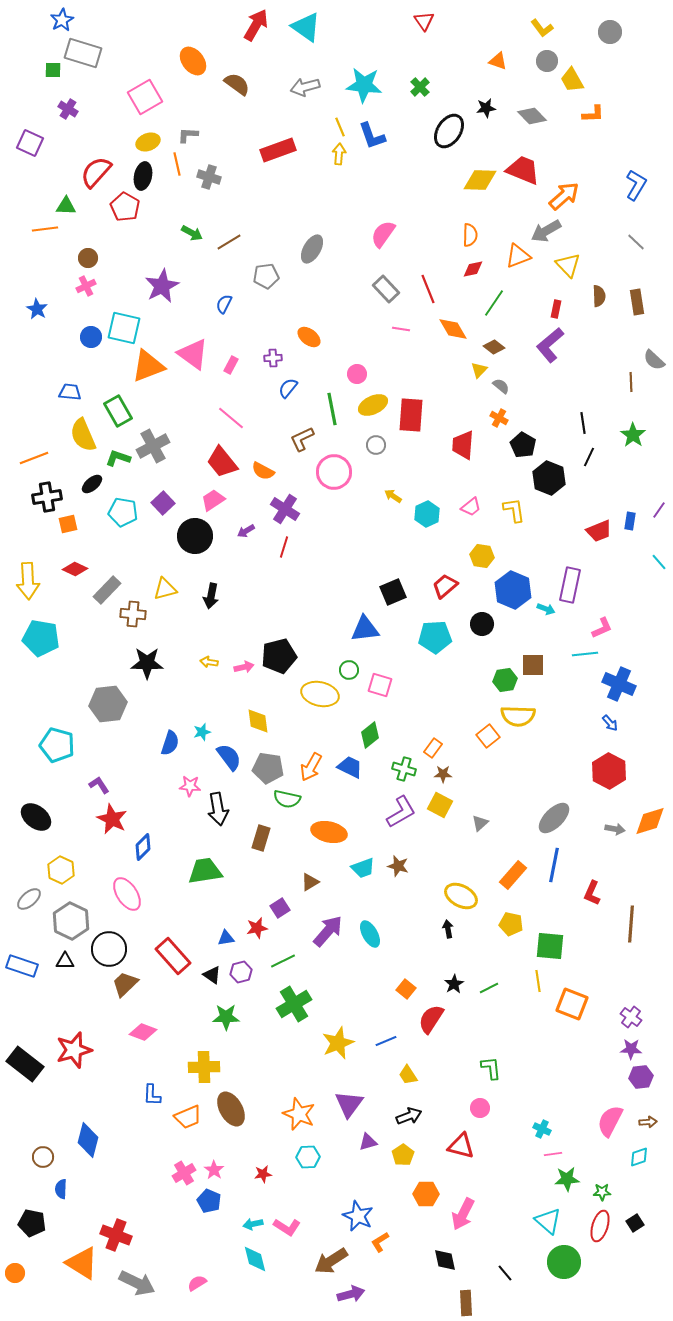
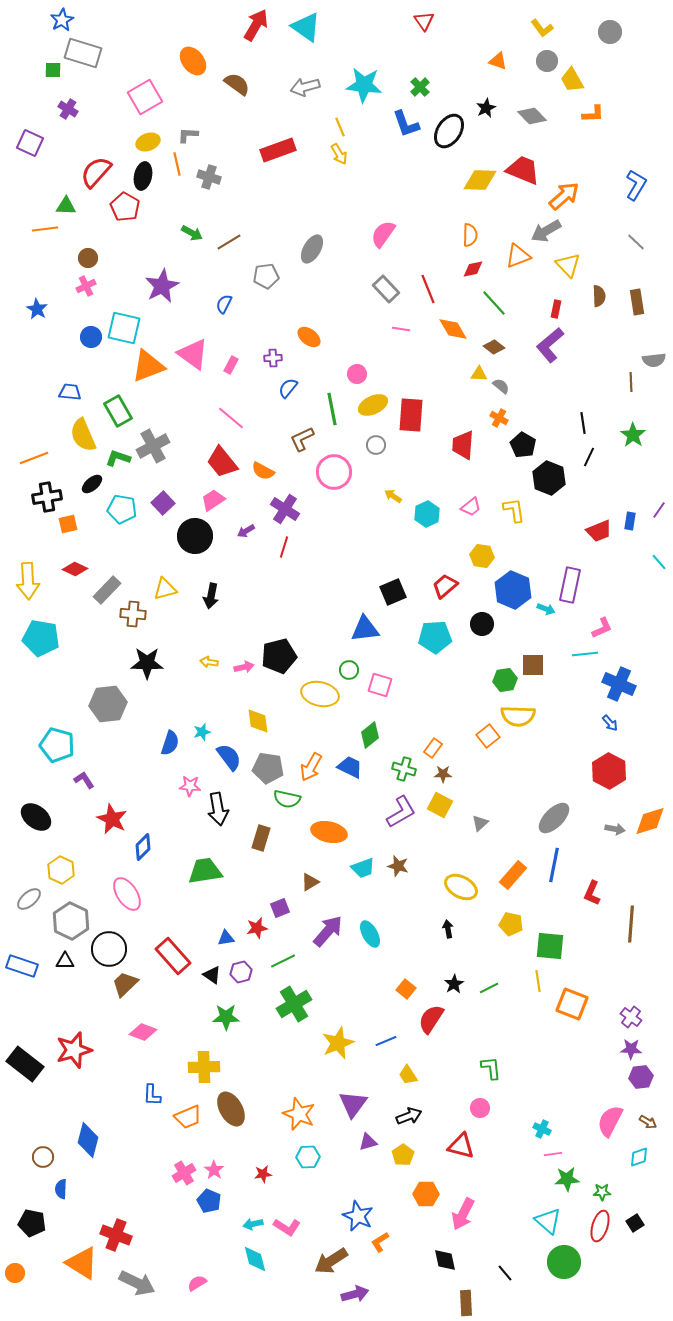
black star at (486, 108): rotated 18 degrees counterclockwise
blue L-shape at (372, 136): moved 34 px right, 12 px up
yellow arrow at (339, 154): rotated 145 degrees clockwise
green line at (494, 303): rotated 76 degrees counterclockwise
gray semicircle at (654, 360): rotated 50 degrees counterclockwise
yellow triangle at (479, 370): moved 4 px down; rotated 48 degrees clockwise
cyan pentagon at (123, 512): moved 1 px left, 3 px up
purple L-shape at (99, 785): moved 15 px left, 5 px up
yellow ellipse at (461, 896): moved 9 px up
purple square at (280, 908): rotated 12 degrees clockwise
purple triangle at (349, 1104): moved 4 px right
brown arrow at (648, 1122): rotated 36 degrees clockwise
purple arrow at (351, 1294): moved 4 px right
